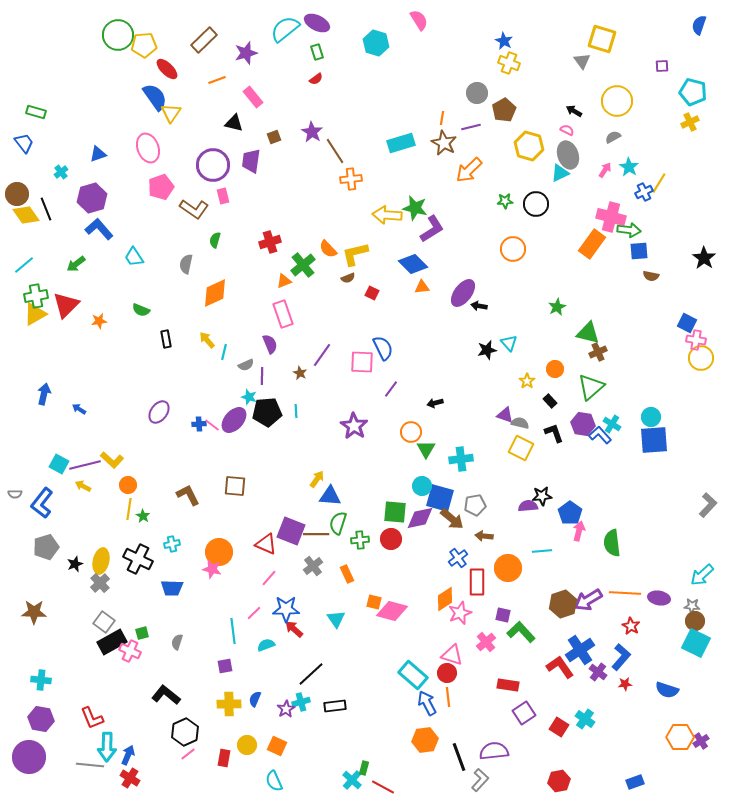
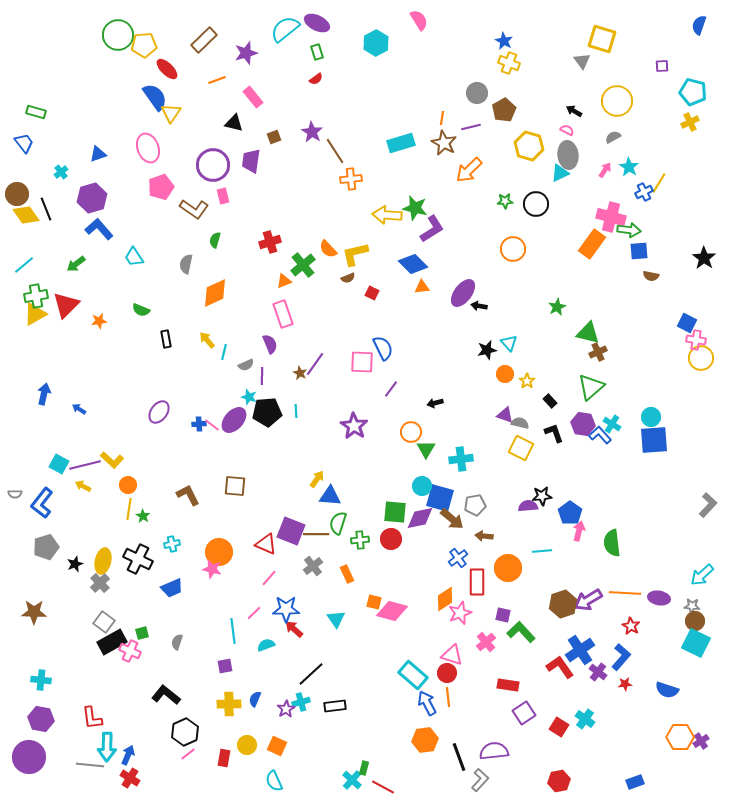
cyan hexagon at (376, 43): rotated 15 degrees clockwise
gray ellipse at (568, 155): rotated 12 degrees clockwise
purple line at (322, 355): moved 7 px left, 9 px down
orange circle at (555, 369): moved 50 px left, 5 px down
yellow ellipse at (101, 561): moved 2 px right
blue trapezoid at (172, 588): rotated 25 degrees counterclockwise
red L-shape at (92, 718): rotated 15 degrees clockwise
